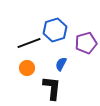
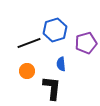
blue semicircle: rotated 32 degrees counterclockwise
orange circle: moved 3 px down
